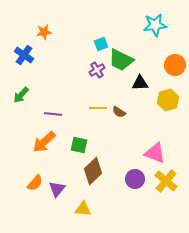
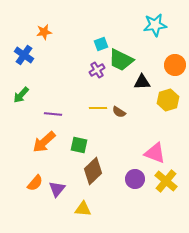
black triangle: moved 2 px right, 1 px up
